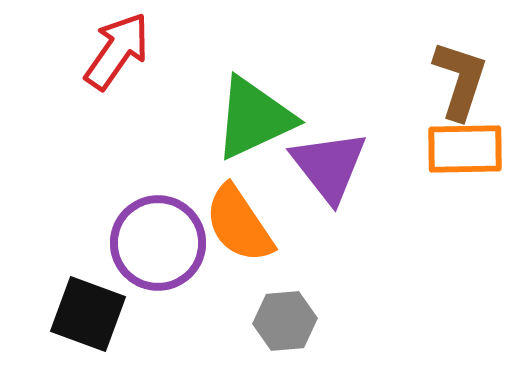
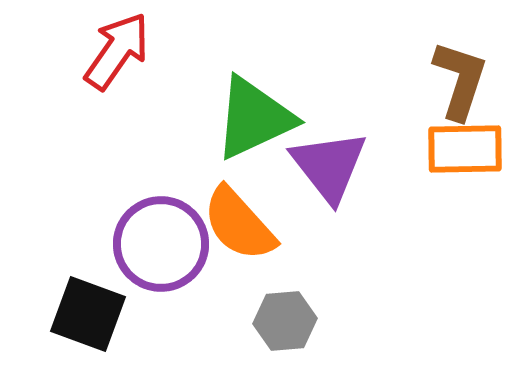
orange semicircle: rotated 8 degrees counterclockwise
purple circle: moved 3 px right, 1 px down
